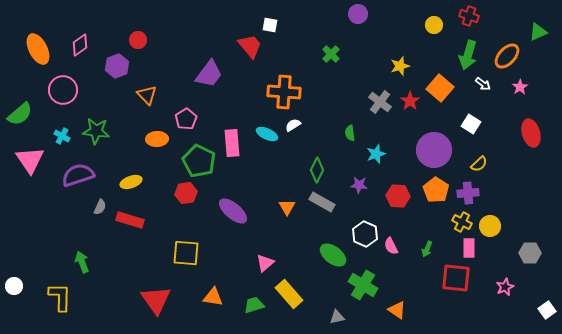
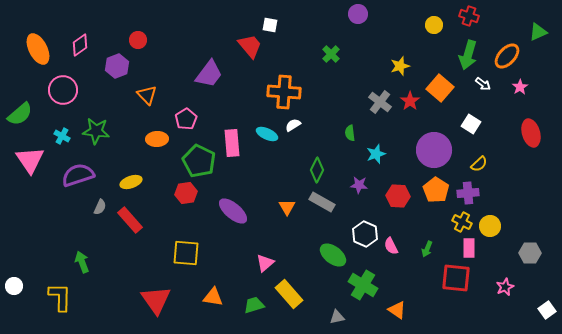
red rectangle at (130, 220): rotated 32 degrees clockwise
